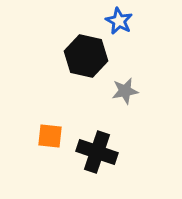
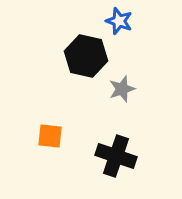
blue star: rotated 8 degrees counterclockwise
gray star: moved 3 px left, 2 px up; rotated 8 degrees counterclockwise
black cross: moved 19 px right, 4 px down
